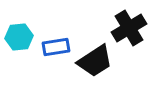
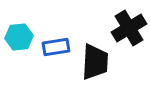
black trapezoid: moved 1 px down; rotated 54 degrees counterclockwise
